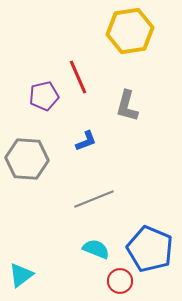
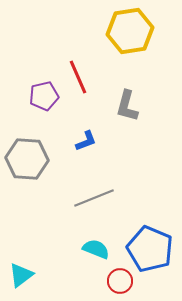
gray line: moved 1 px up
